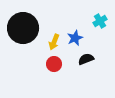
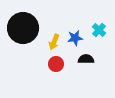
cyan cross: moved 1 px left, 9 px down; rotated 16 degrees counterclockwise
blue star: rotated 14 degrees clockwise
black semicircle: rotated 21 degrees clockwise
red circle: moved 2 px right
